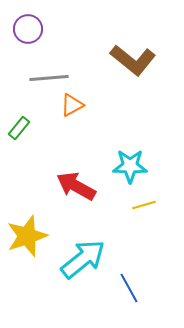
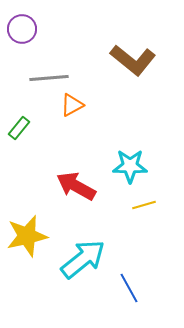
purple circle: moved 6 px left
yellow star: rotated 6 degrees clockwise
